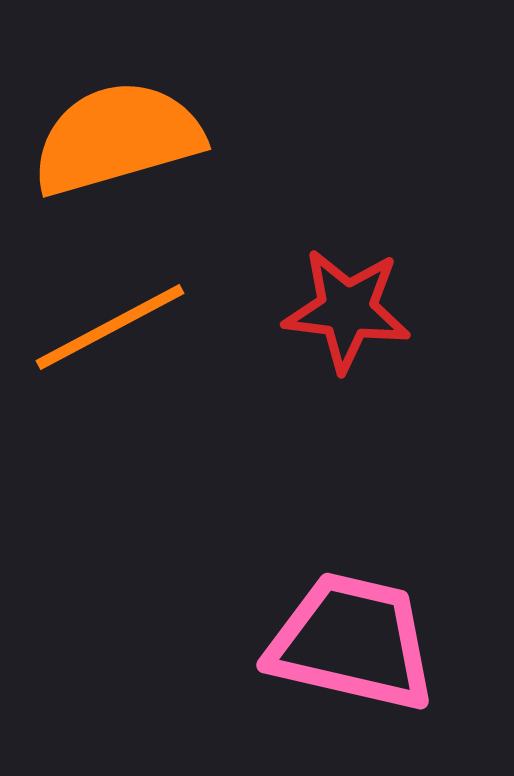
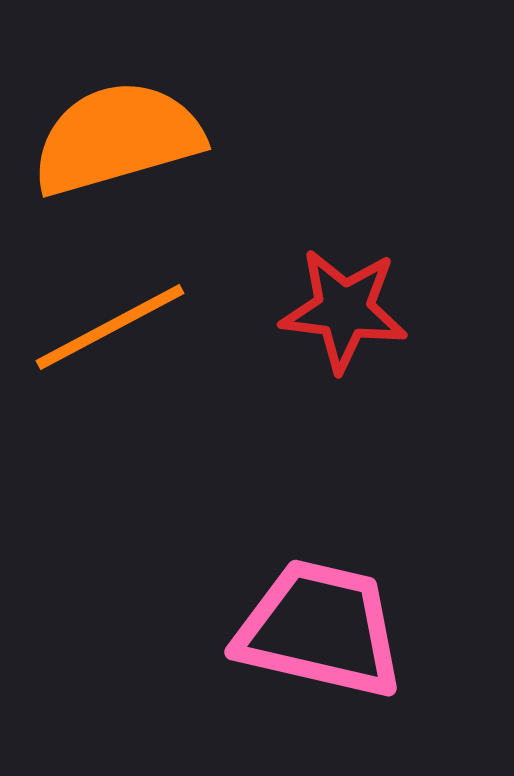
red star: moved 3 px left
pink trapezoid: moved 32 px left, 13 px up
